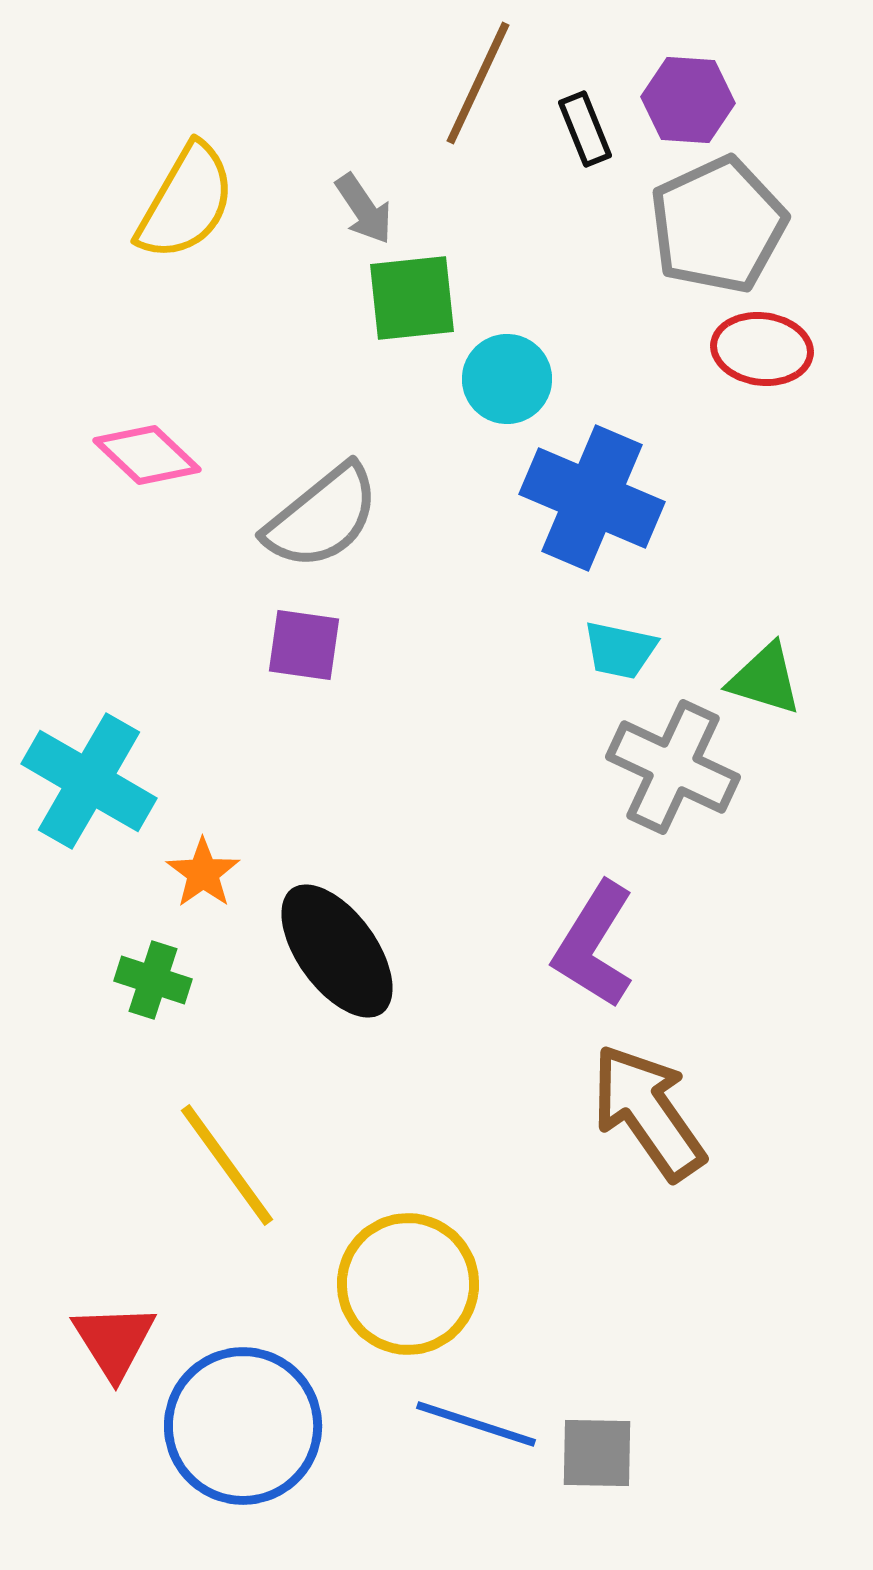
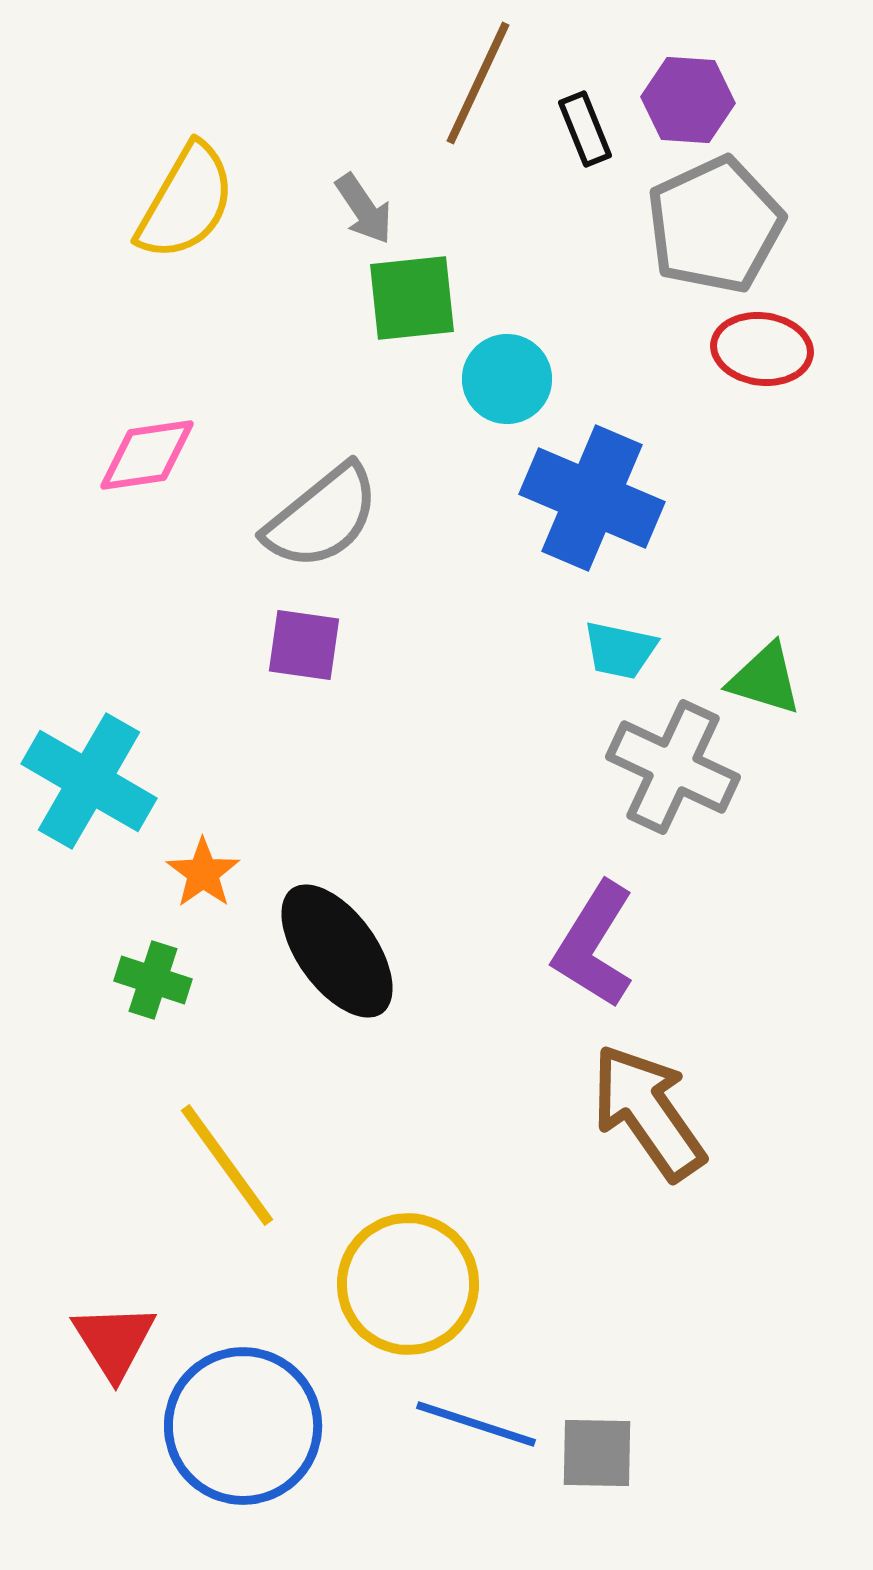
gray pentagon: moved 3 px left
pink diamond: rotated 52 degrees counterclockwise
